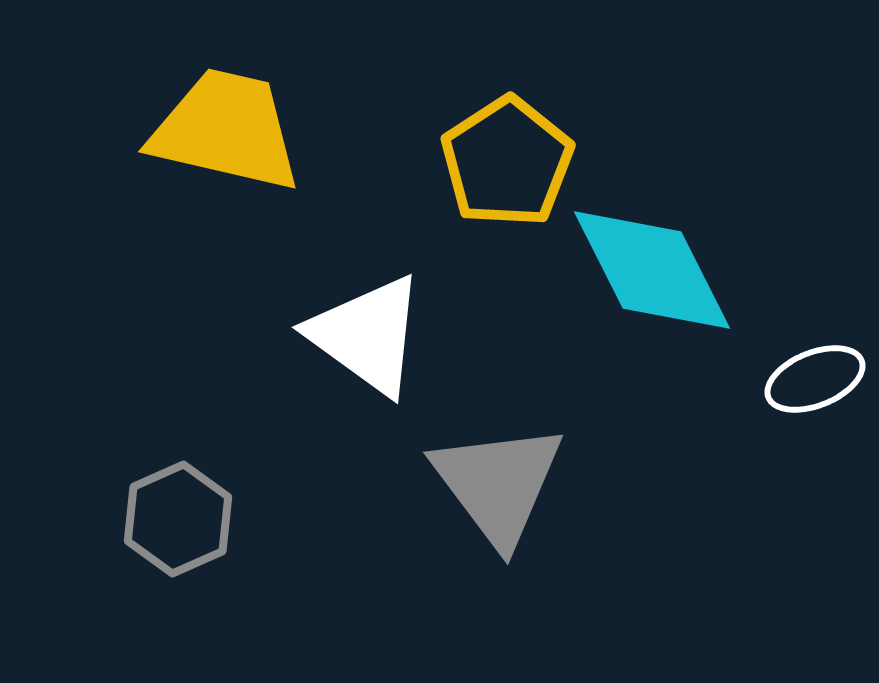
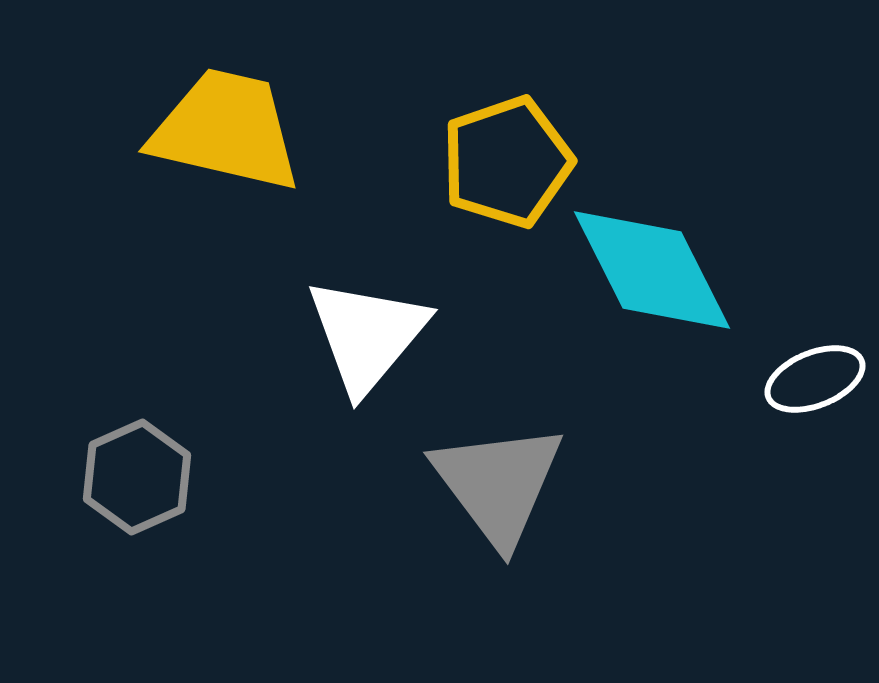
yellow pentagon: rotated 14 degrees clockwise
white triangle: rotated 34 degrees clockwise
gray hexagon: moved 41 px left, 42 px up
